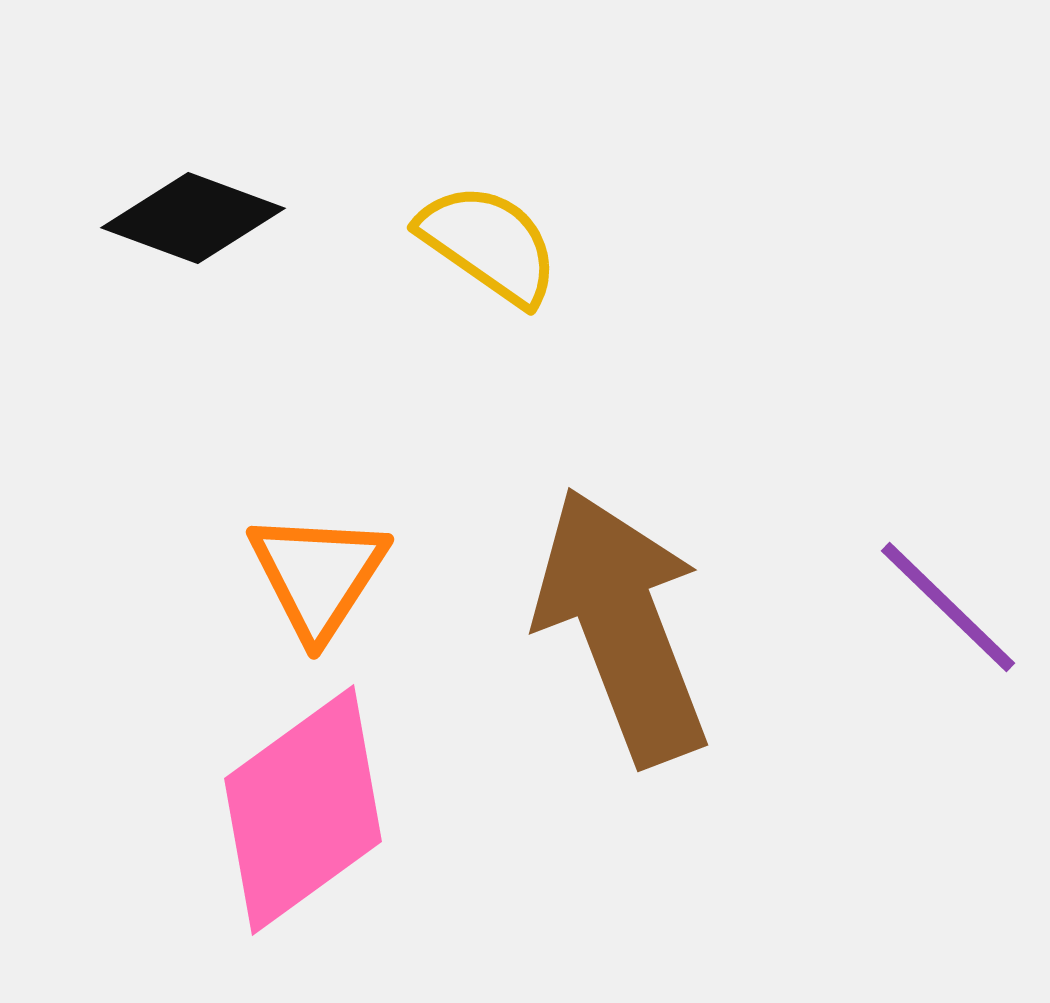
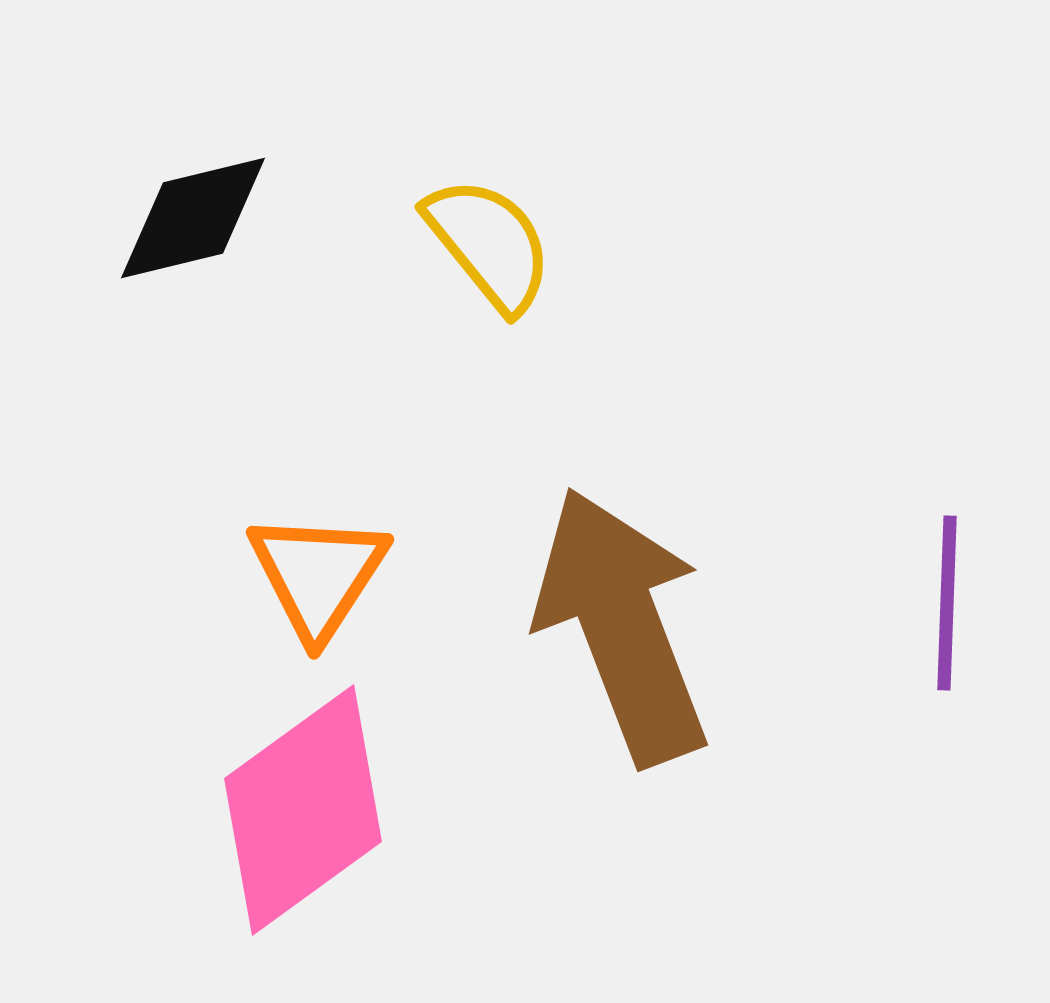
black diamond: rotated 34 degrees counterclockwise
yellow semicircle: rotated 16 degrees clockwise
purple line: moved 1 px left, 4 px up; rotated 48 degrees clockwise
